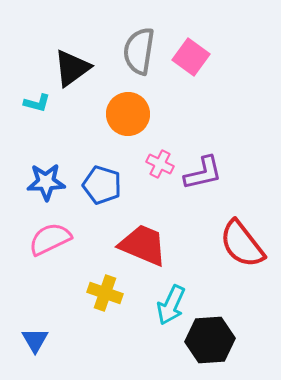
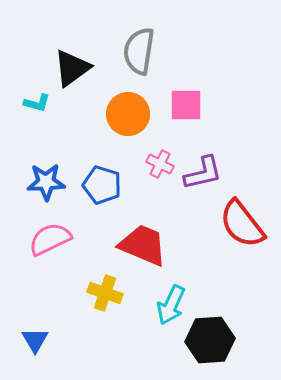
pink square: moved 5 px left, 48 px down; rotated 36 degrees counterclockwise
red semicircle: moved 20 px up
